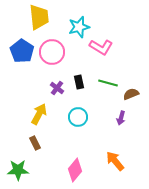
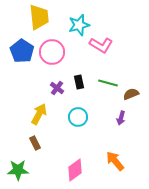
cyan star: moved 2 px up
pink L-shape: moved 2 px up
pink diamond: rotated 15 degrees clockwise
